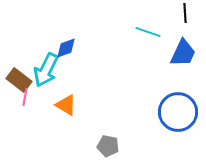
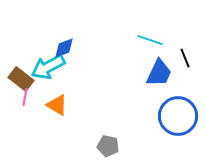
black line: moved 45 px down; rotated 18 degrees counterclockwise
cyan line: moved 2 px right, 8 px down
blue diamond: moved 2 px left
blue trapezoid: moved 24 px left, 20 px down
cyan arrow: moved 2 px right, 3 px up; rotated 36 degrees clockwise
brown rectangle: moved 2 px right, 1 px up
orange triangle: moved 9 px left
blue circle: moved 4 px down
